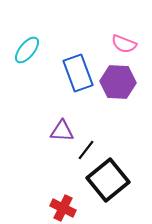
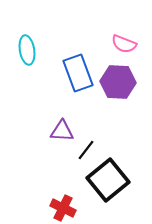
cyan ellipse: rotated 48 degrees counterclockwise
